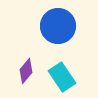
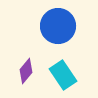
cyan rectangle: moved 1 px right, 2 px up
